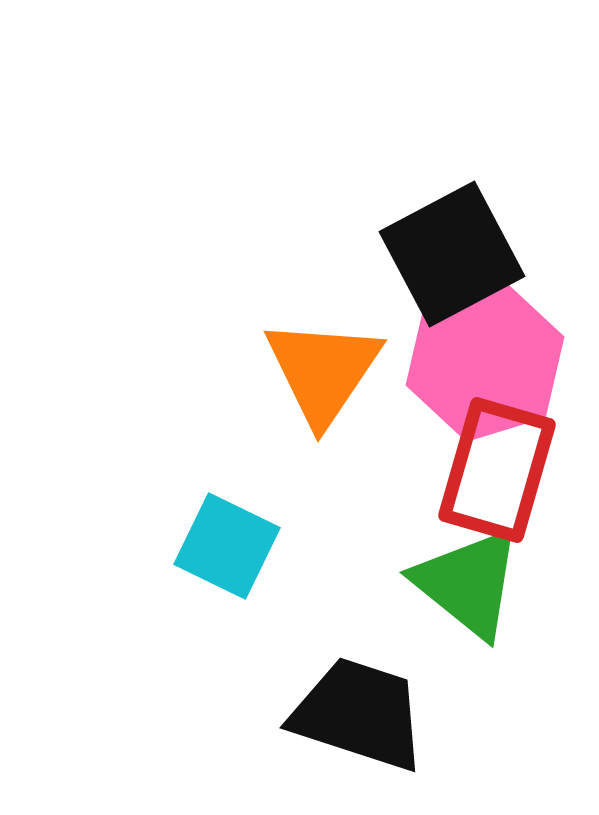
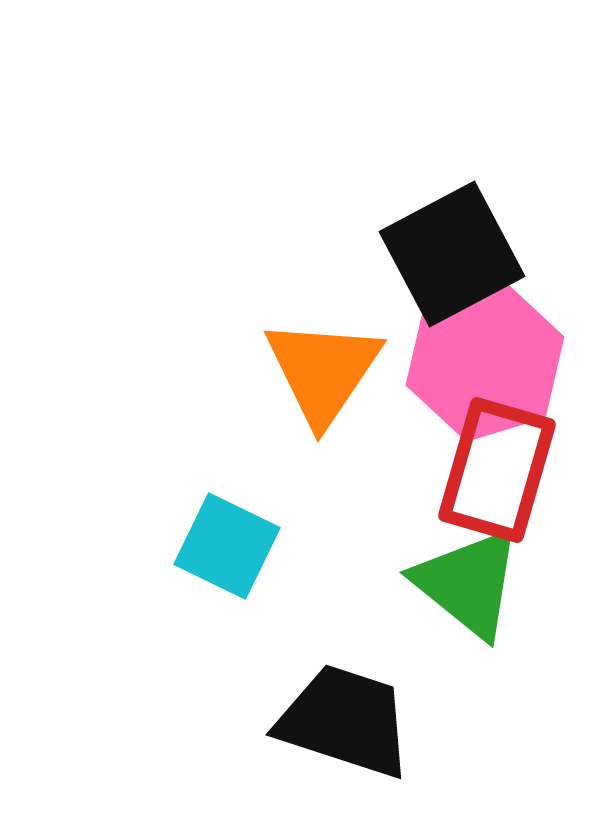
black trapezoid: moved 14 px left, 7 px down
